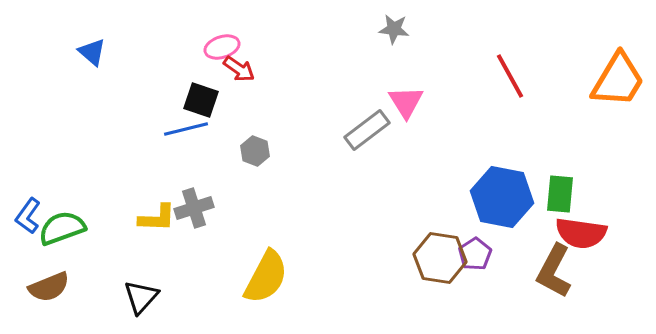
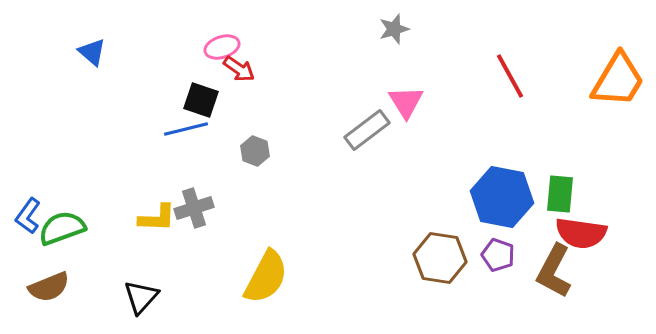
gray star: rotated 24 degrees counterclockwise
purple pentagon: moved 23 px right, 1 px down; rotated 20 degrees counterclockwise
